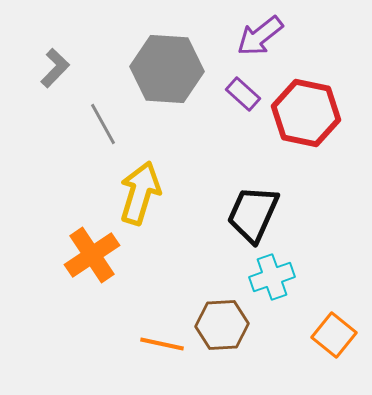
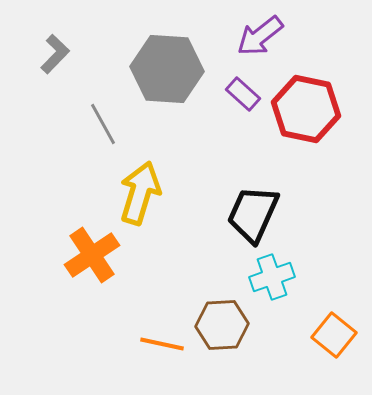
gray L-shape: moved 14 px up
red hexagon: moved 4 px up
